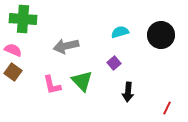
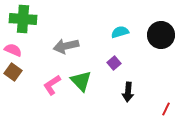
green triangle: moved 1 px left
pink L-shape: rotated 70 degrees clockwise
red line: moved 1 px left, 1 px down
